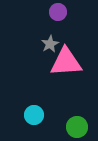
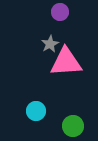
purple circle: moved 2 px right
cyan circle: moved 2 px right, 4 px up
green circle: moved 4 px left, 1 px up
